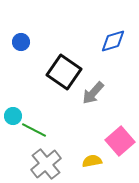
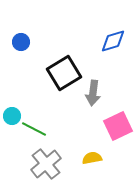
black square: moved 1 px down; rotated 24 degrees clockwise
gray arrow: rotated 35 degrees counterclockwise
cyan circle: moved 1 px left
green line: moved 1 px up
pink square: moved 2 px left, 15 px up; rotated 16 degrees clockwise
yellow semicircle: moved 3 px up
